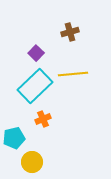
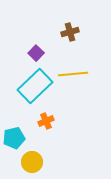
orange cross: moved 3 px right, 2 px down
